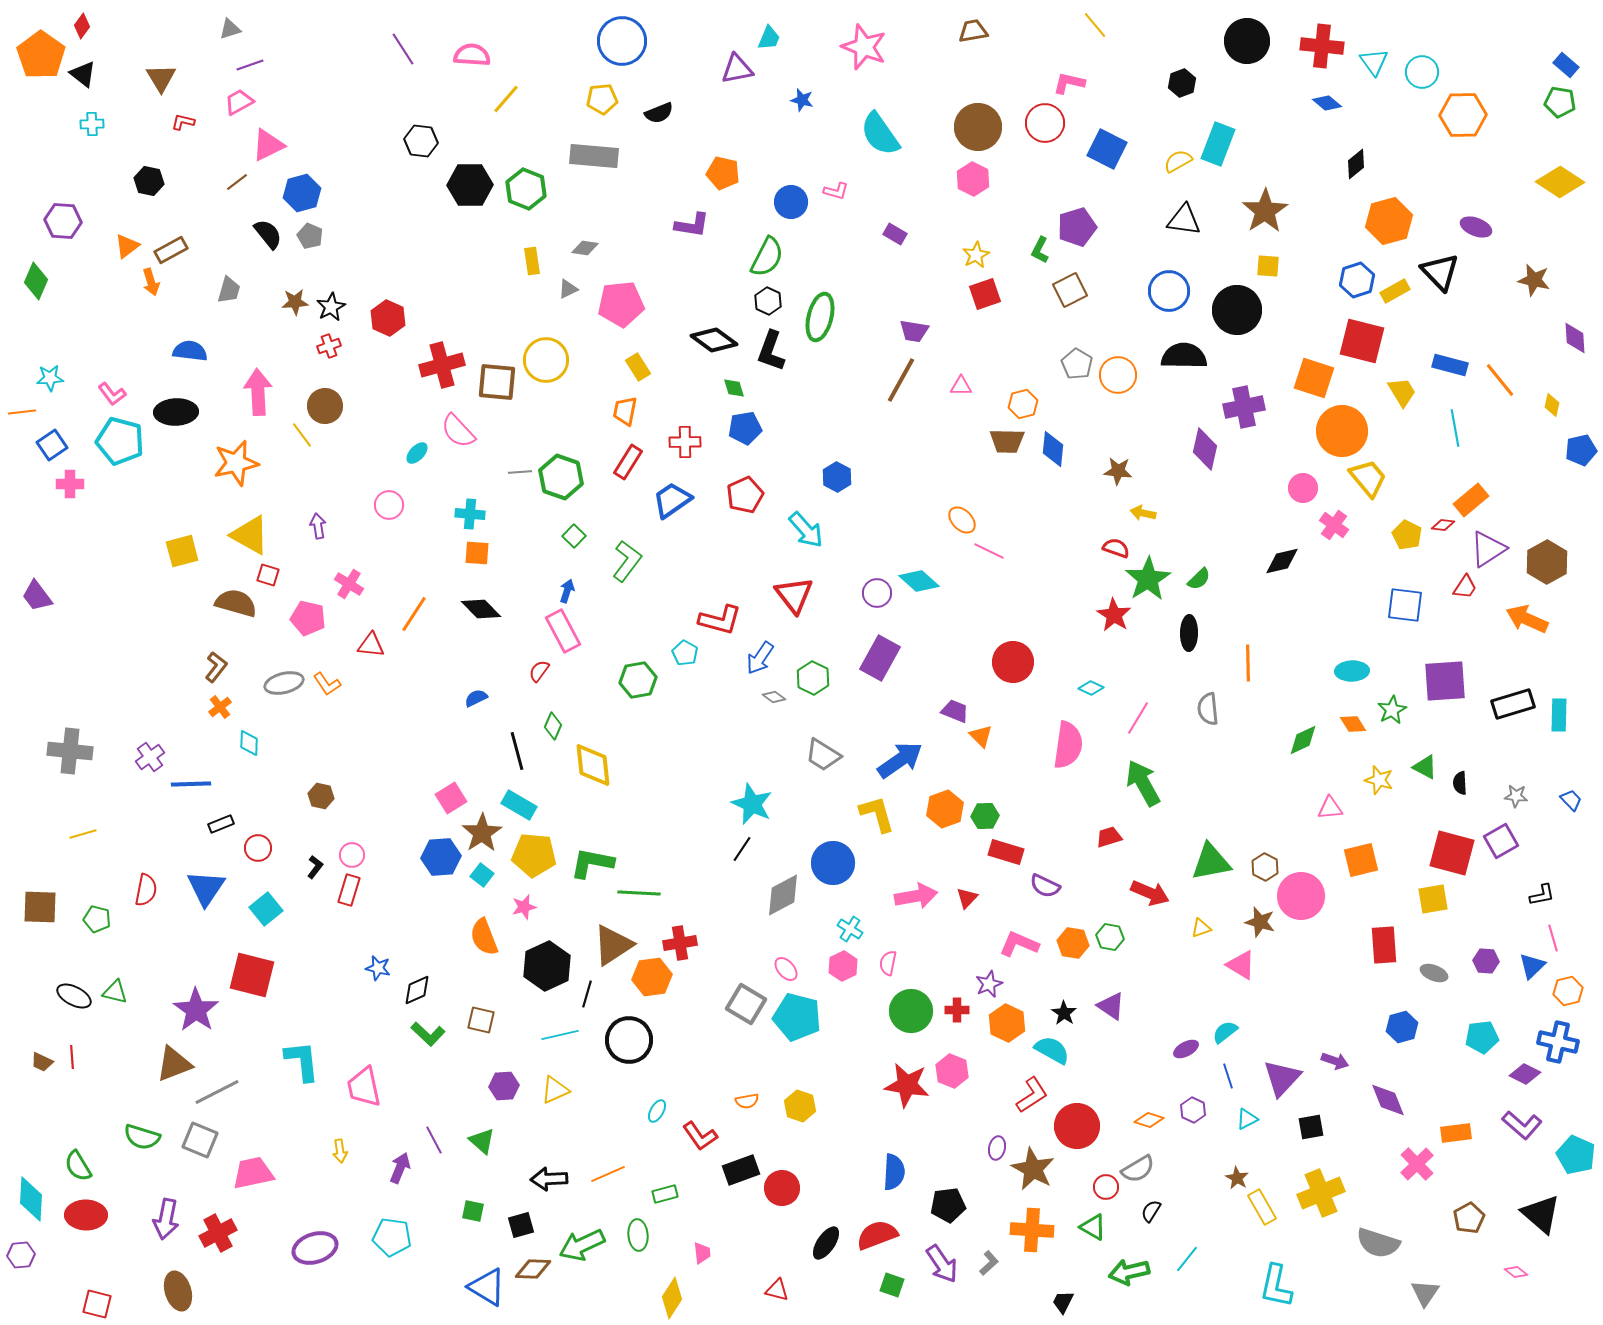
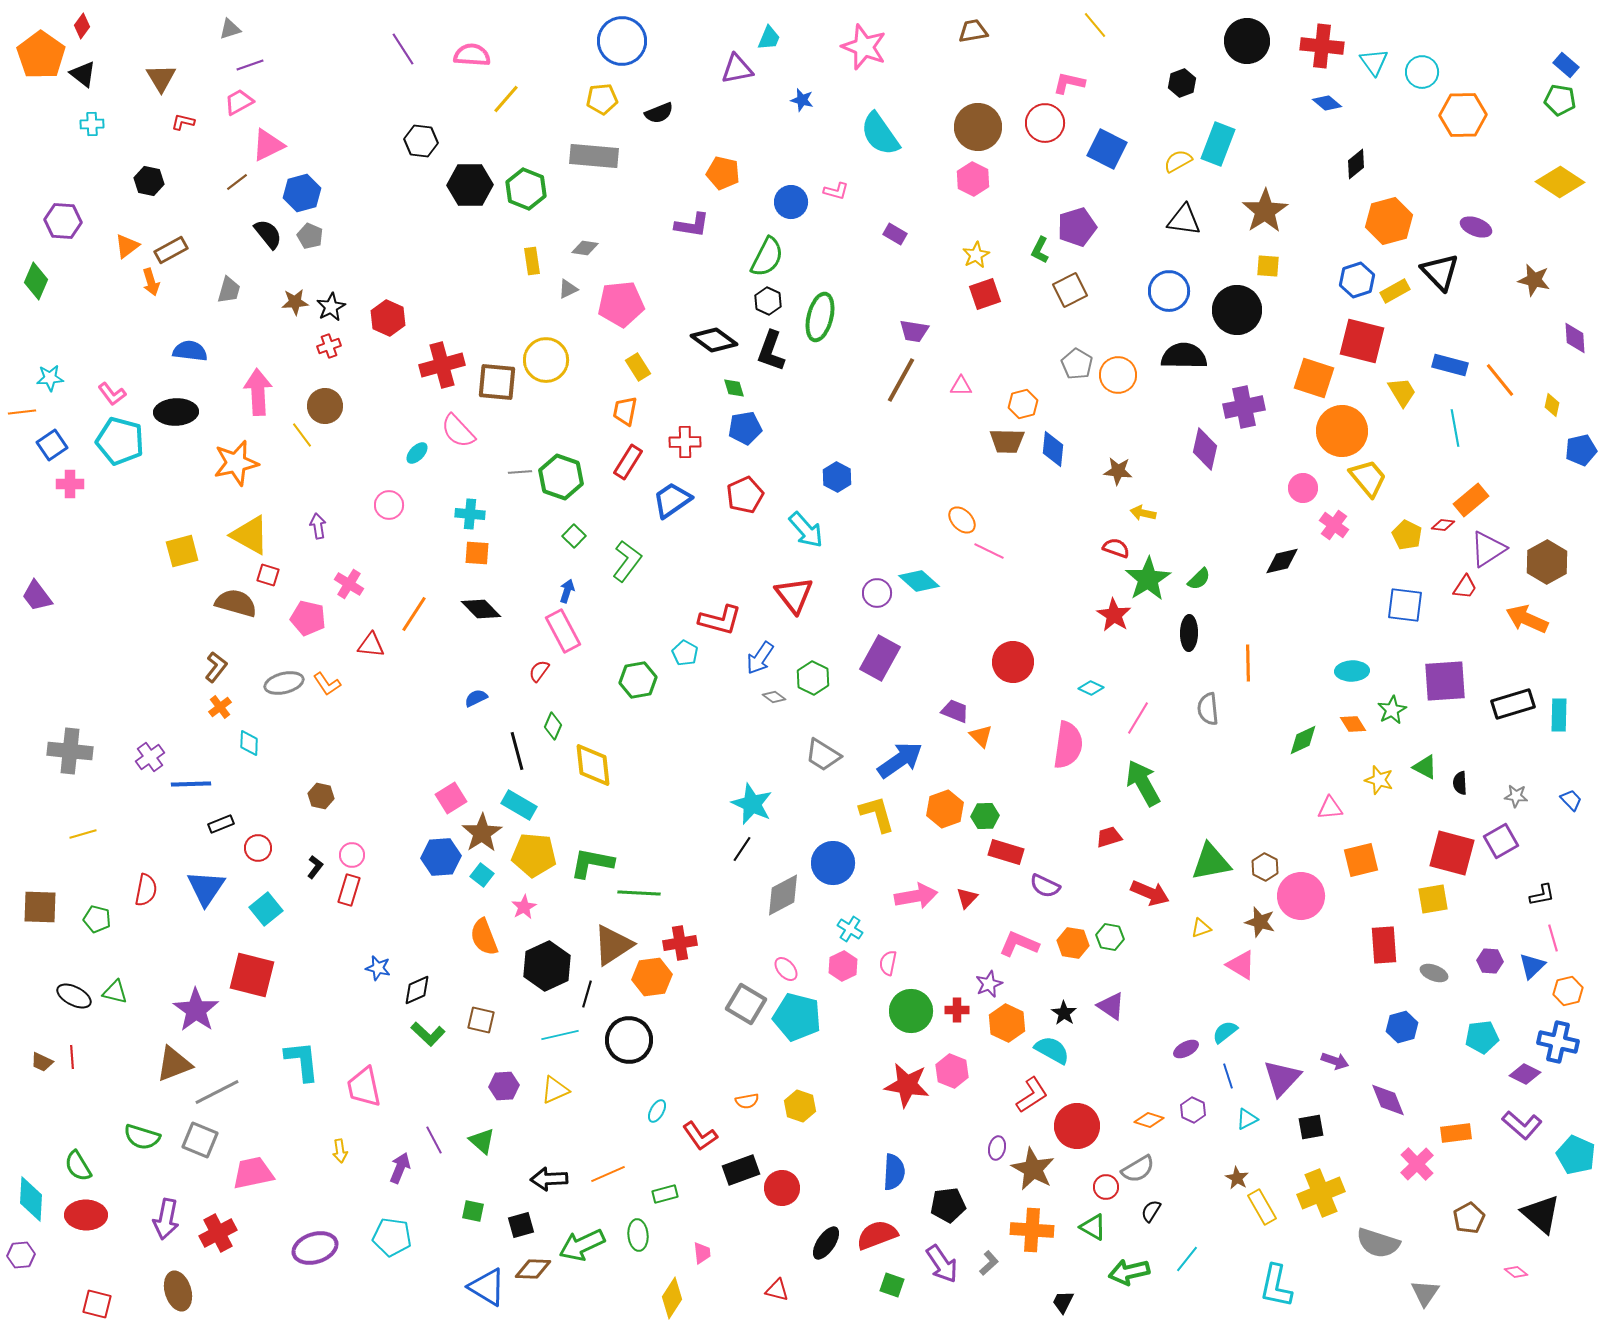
green pentagon at (1560, 102): moved 2 px up
pink star at (524, 907): rotated 15 degrees counterclockwise
purple hexagon at (1486, 961): moved 4 px right
